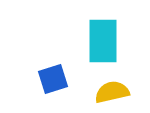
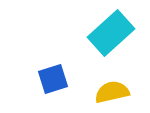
cyan rectangle: moved 8 px right, 8 px up; rotated 48 degrees clockwise
